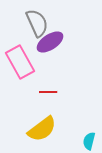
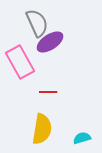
yellow semicircle: rotated 44 degrees counterclockwise
cyan semicircle: moved 7 px left, 3 px up; rotated 60 degrees clockwise
